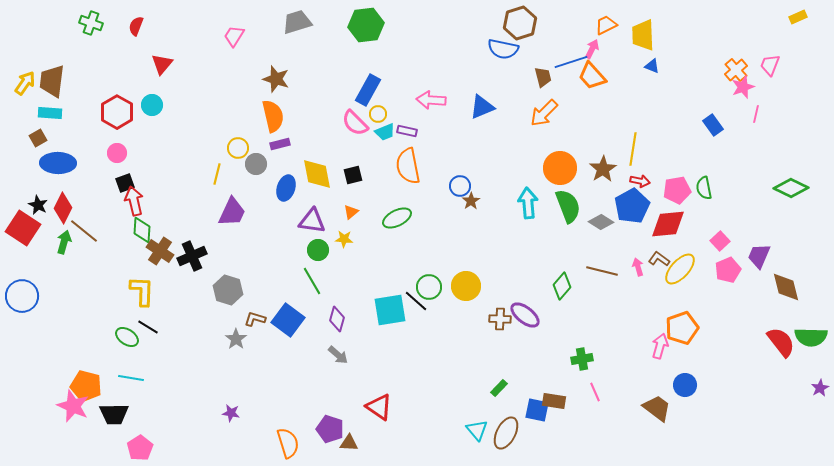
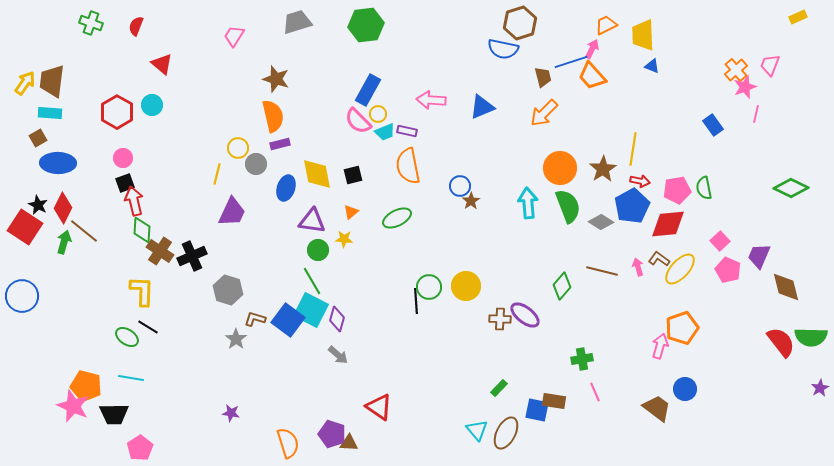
red triangle at (162, 64): rotated 30 degrees counterclockwise
pink star at (743, 87): moved 2 px right
pink semicircle at (355, 123): moved 3 px right, 2 px up
pink circle at (117, 153): moved 6 px right, 5 px down
red square at (23, 228): moved 2 px right, 1 px up
pink pentagon at (728, 270): rotated 25 degrees counterclockwise
black line at (416, 301): rotated 45 degrees clockwise
cyan square at (390, 310): moved 79 px left; rotated 36 degrees clockwise
blue circle at (685, 385): moved 4 px down
purple pentagon at (330, 429): moved 2 px right, 5 px down
